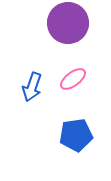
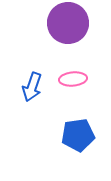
pink ellipse: rotated 32 degrees clockwise
blue pentagon: moved 2 px right
